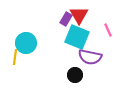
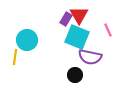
cyan circle: moved 1 px right, 3 px up
